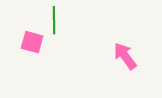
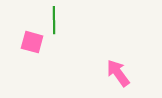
pink arrow: moved 7 px left, 17 px down
